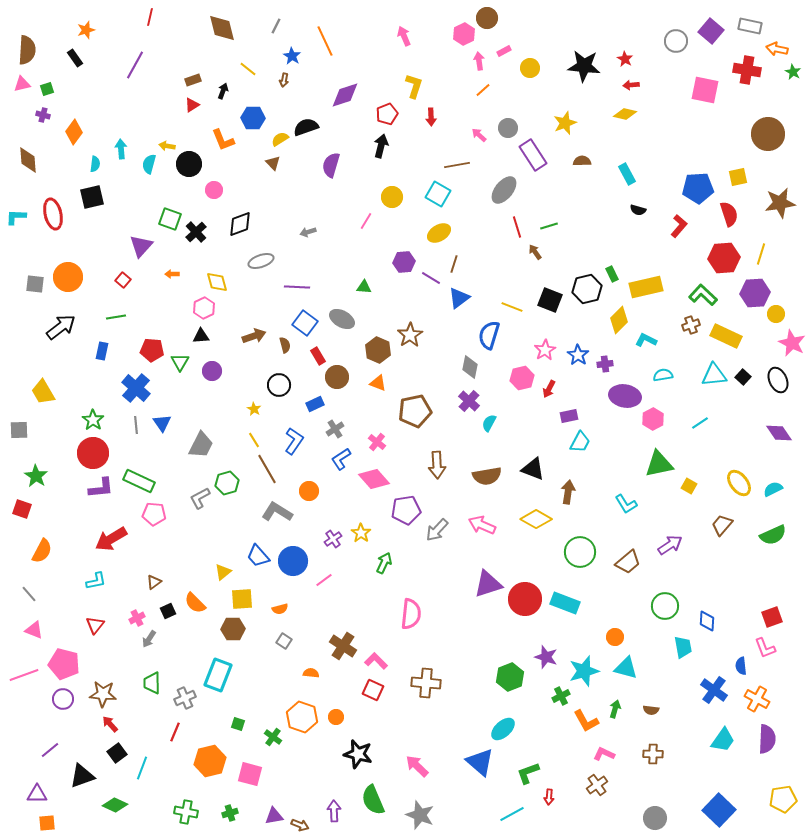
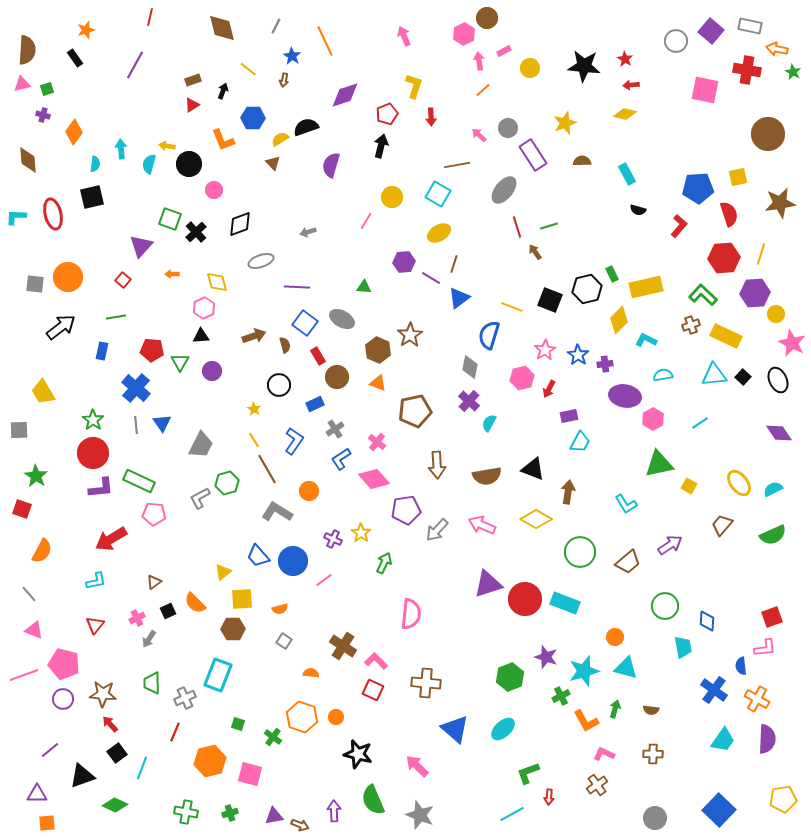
purple cross at (333, 539): rotated 30 degrees counterclockwise
pink L-shape at (765, 648): rotated 75 degrees counterclockwise
blue triangle at (480, 762): moved 25 px left, 33 px up
